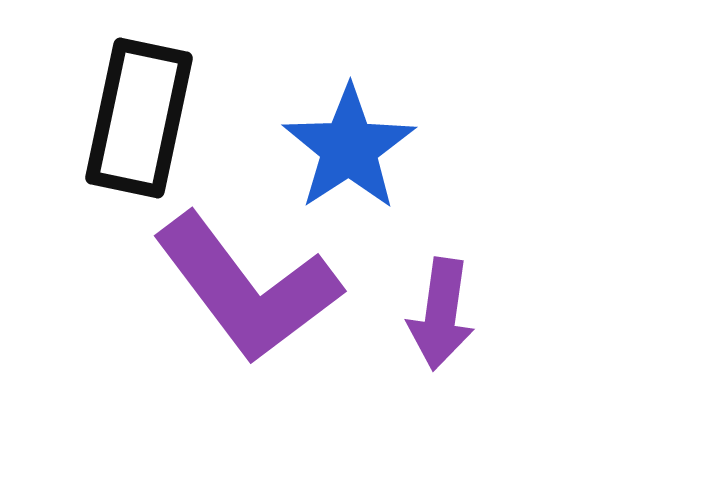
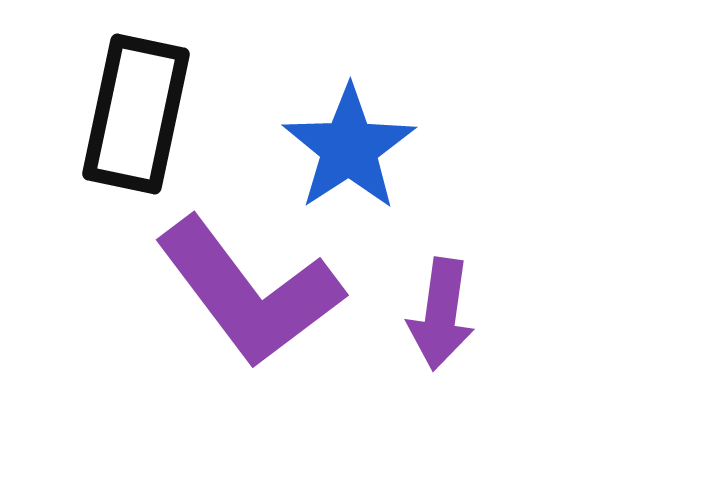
black rectangle: moved 3 px left, 4 px up
purple L-shape: moved 2 px right, 4 px down
